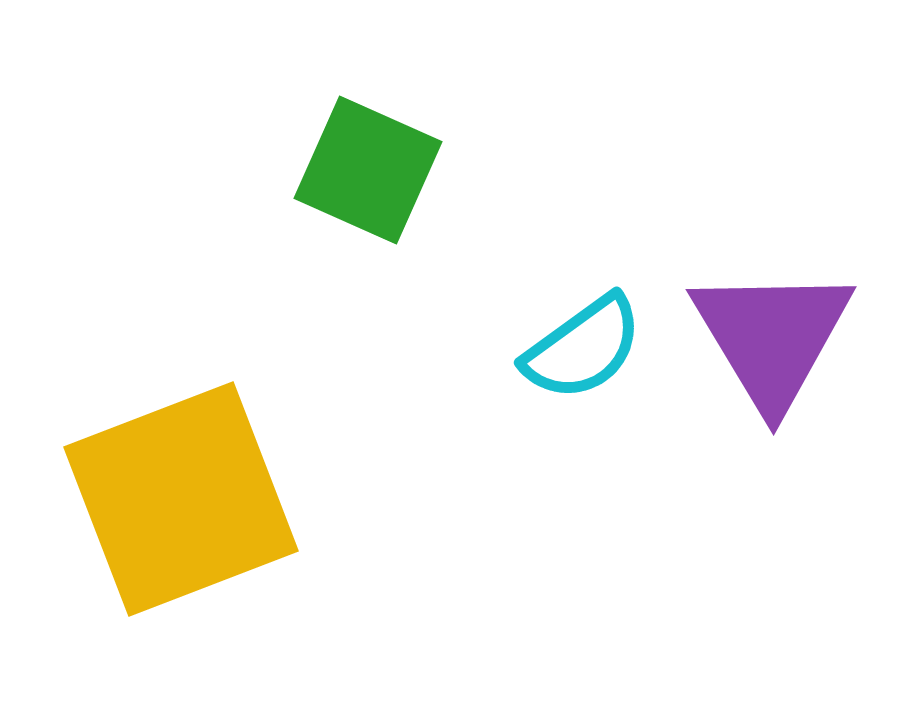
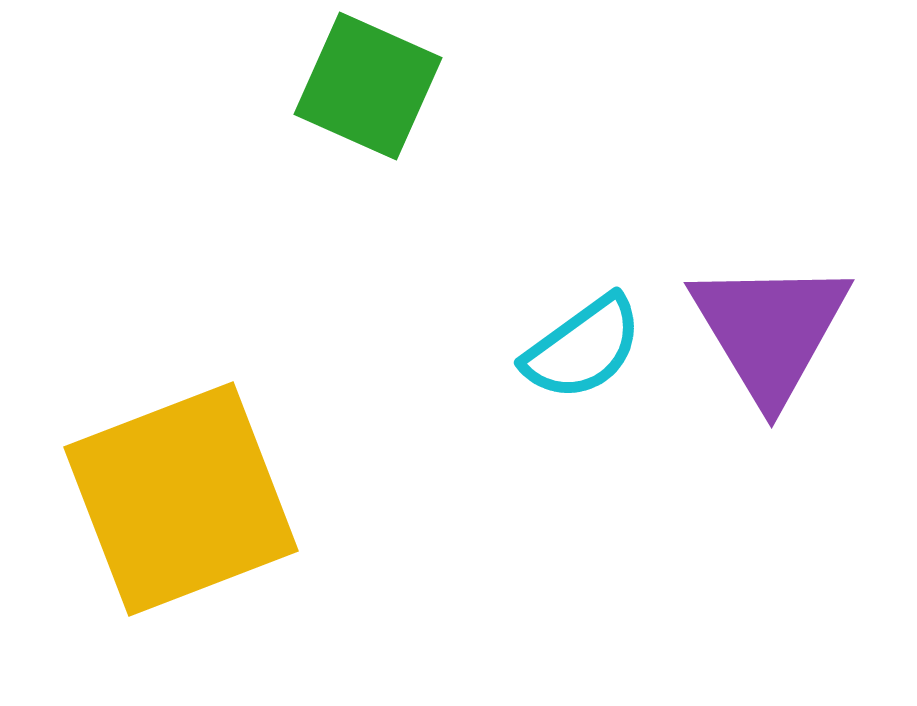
green square: moved 84 px up
purple triangle: moved 2 px left, 7 px up
